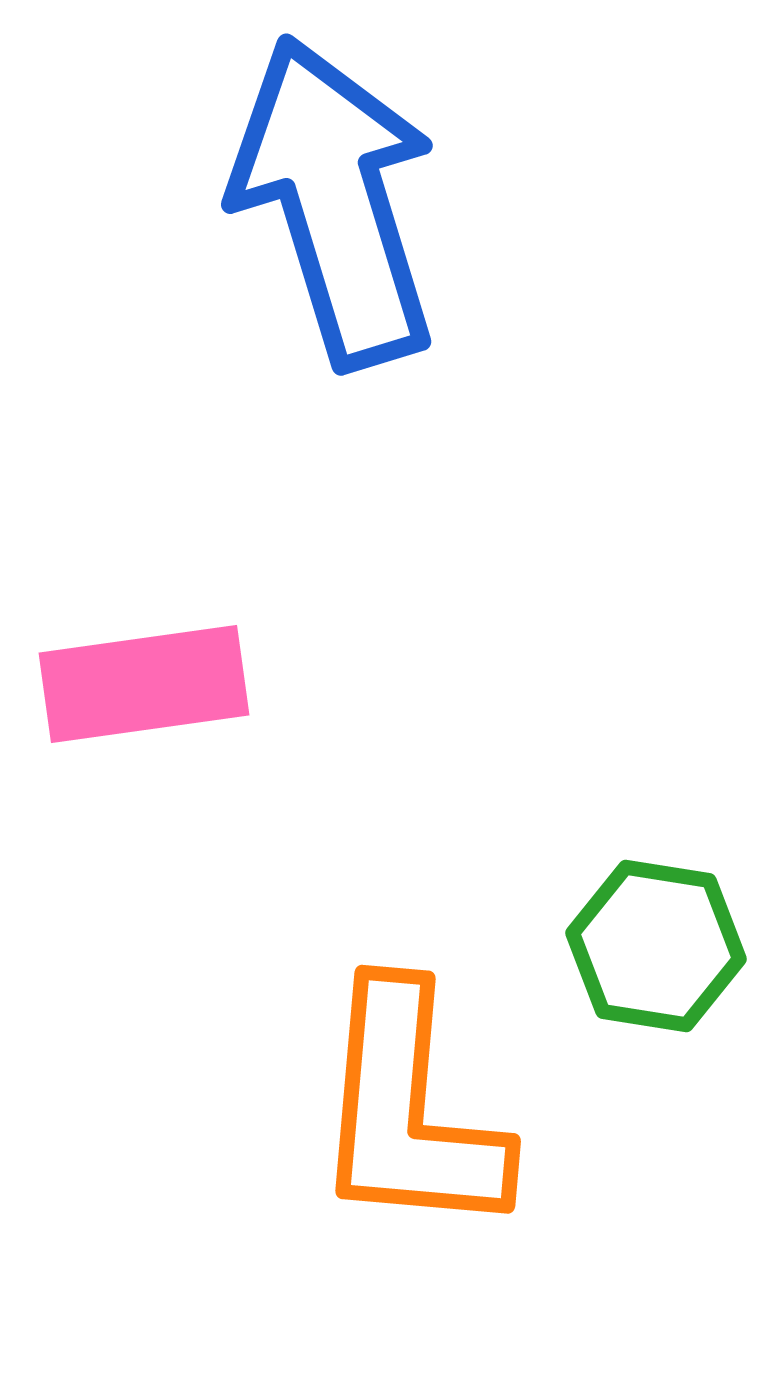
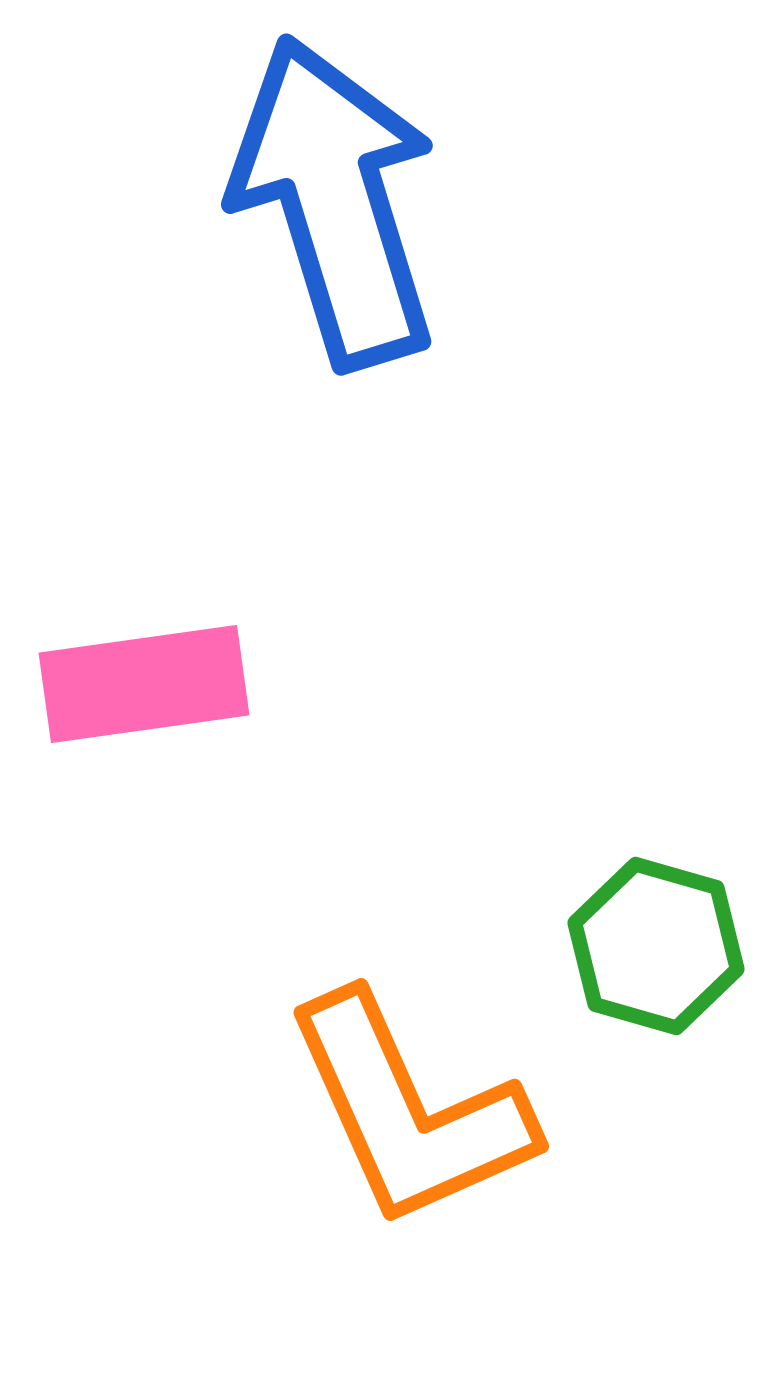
green hexagon: rotated 7 degrees clockwise
orange L-shape: rotated 29 degrees counterclockwise
